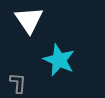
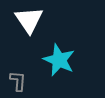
gray L-shape: moved 2 px up
